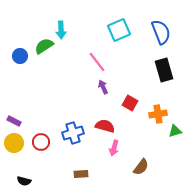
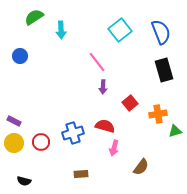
cyan square: moved 1 px right; rotated 15 degrees counterclockwise
green semicircle: moved 10 px left, 29 px up
purple arrow: rotated 152 degrees counterclockwise
red square: rotated 21 degrees clockwise
